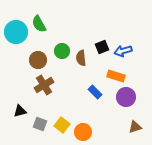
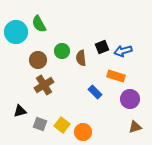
purple circle: moved 4 px right, 2 px down
